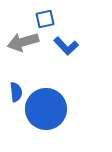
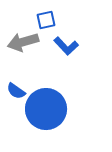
blue square: moved 1 px right, 1 px down
blue semicircle: moved 1 px up; rotated 132 degrees clockwise
